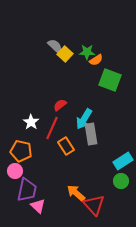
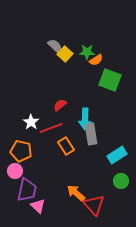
cyan arrow: moved 1 px right; rotated 30 degrees counterclockwise
red line: moved 1 px left; rotated 45 degrees clockwise
cyan rectangle: moved 6 px left, 6 px up
